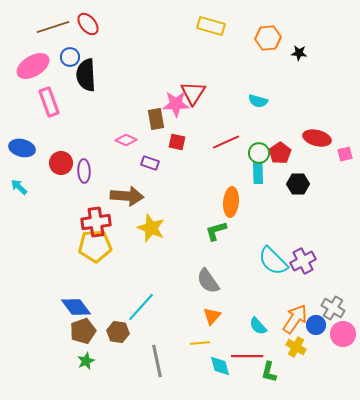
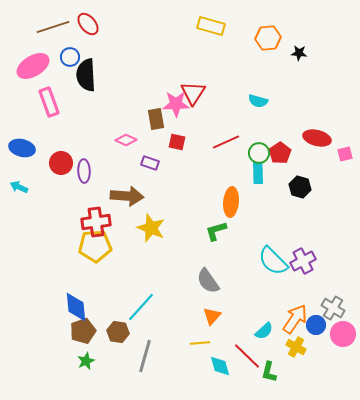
black hexagon at (298, 184): moved 2 px right, 3 px down; rotated 15 degrees clockwise
cyan arrow at (19, 187): rotated 18 degrees counterclockwise
blue diamond at (76, 307): rotated 32 degrees clockwise
cyan semicircle at (258, 326): moved 6 px right, 5 px down; rotated 90 degrees counterclockwise
red line at (247, 356): rotated 44 degrees clockwise
gray line at (157, 361): moved 12 px left, 5 px up; rotated 28 degrees clockwise
